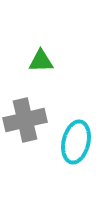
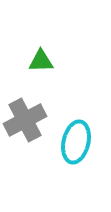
gray cross: rotated 15 degrees counterclockwise
